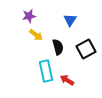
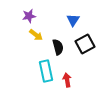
blue triangle: moved 3 px right
black square: moved 1 px left, 5 px up
red arrow: rotated 48 degrees clockwise
